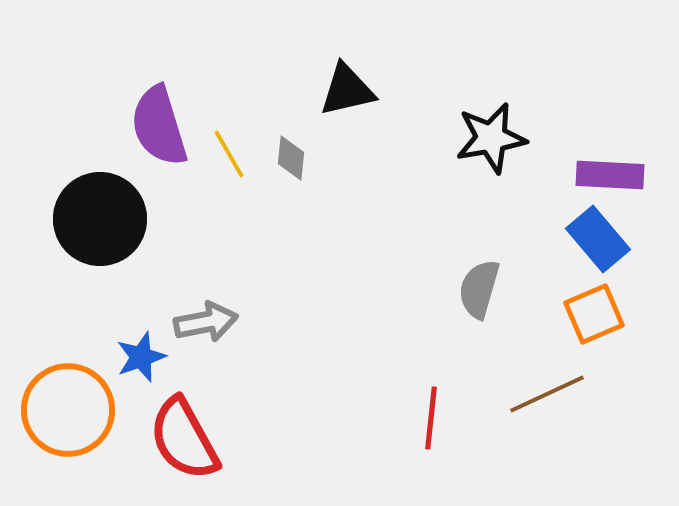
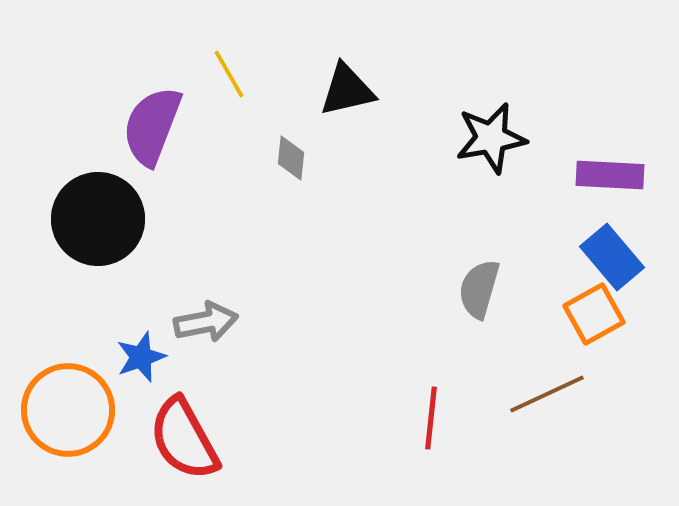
purple semicircle: moved 7 px left; rotated 38 degrees clockwise
yellow line: moved 80 px up
black circle: moved 2 px left
blue rectangle: moved 14 px right, 18 px down
orange square: rotated 6 degrees counterclockwise
